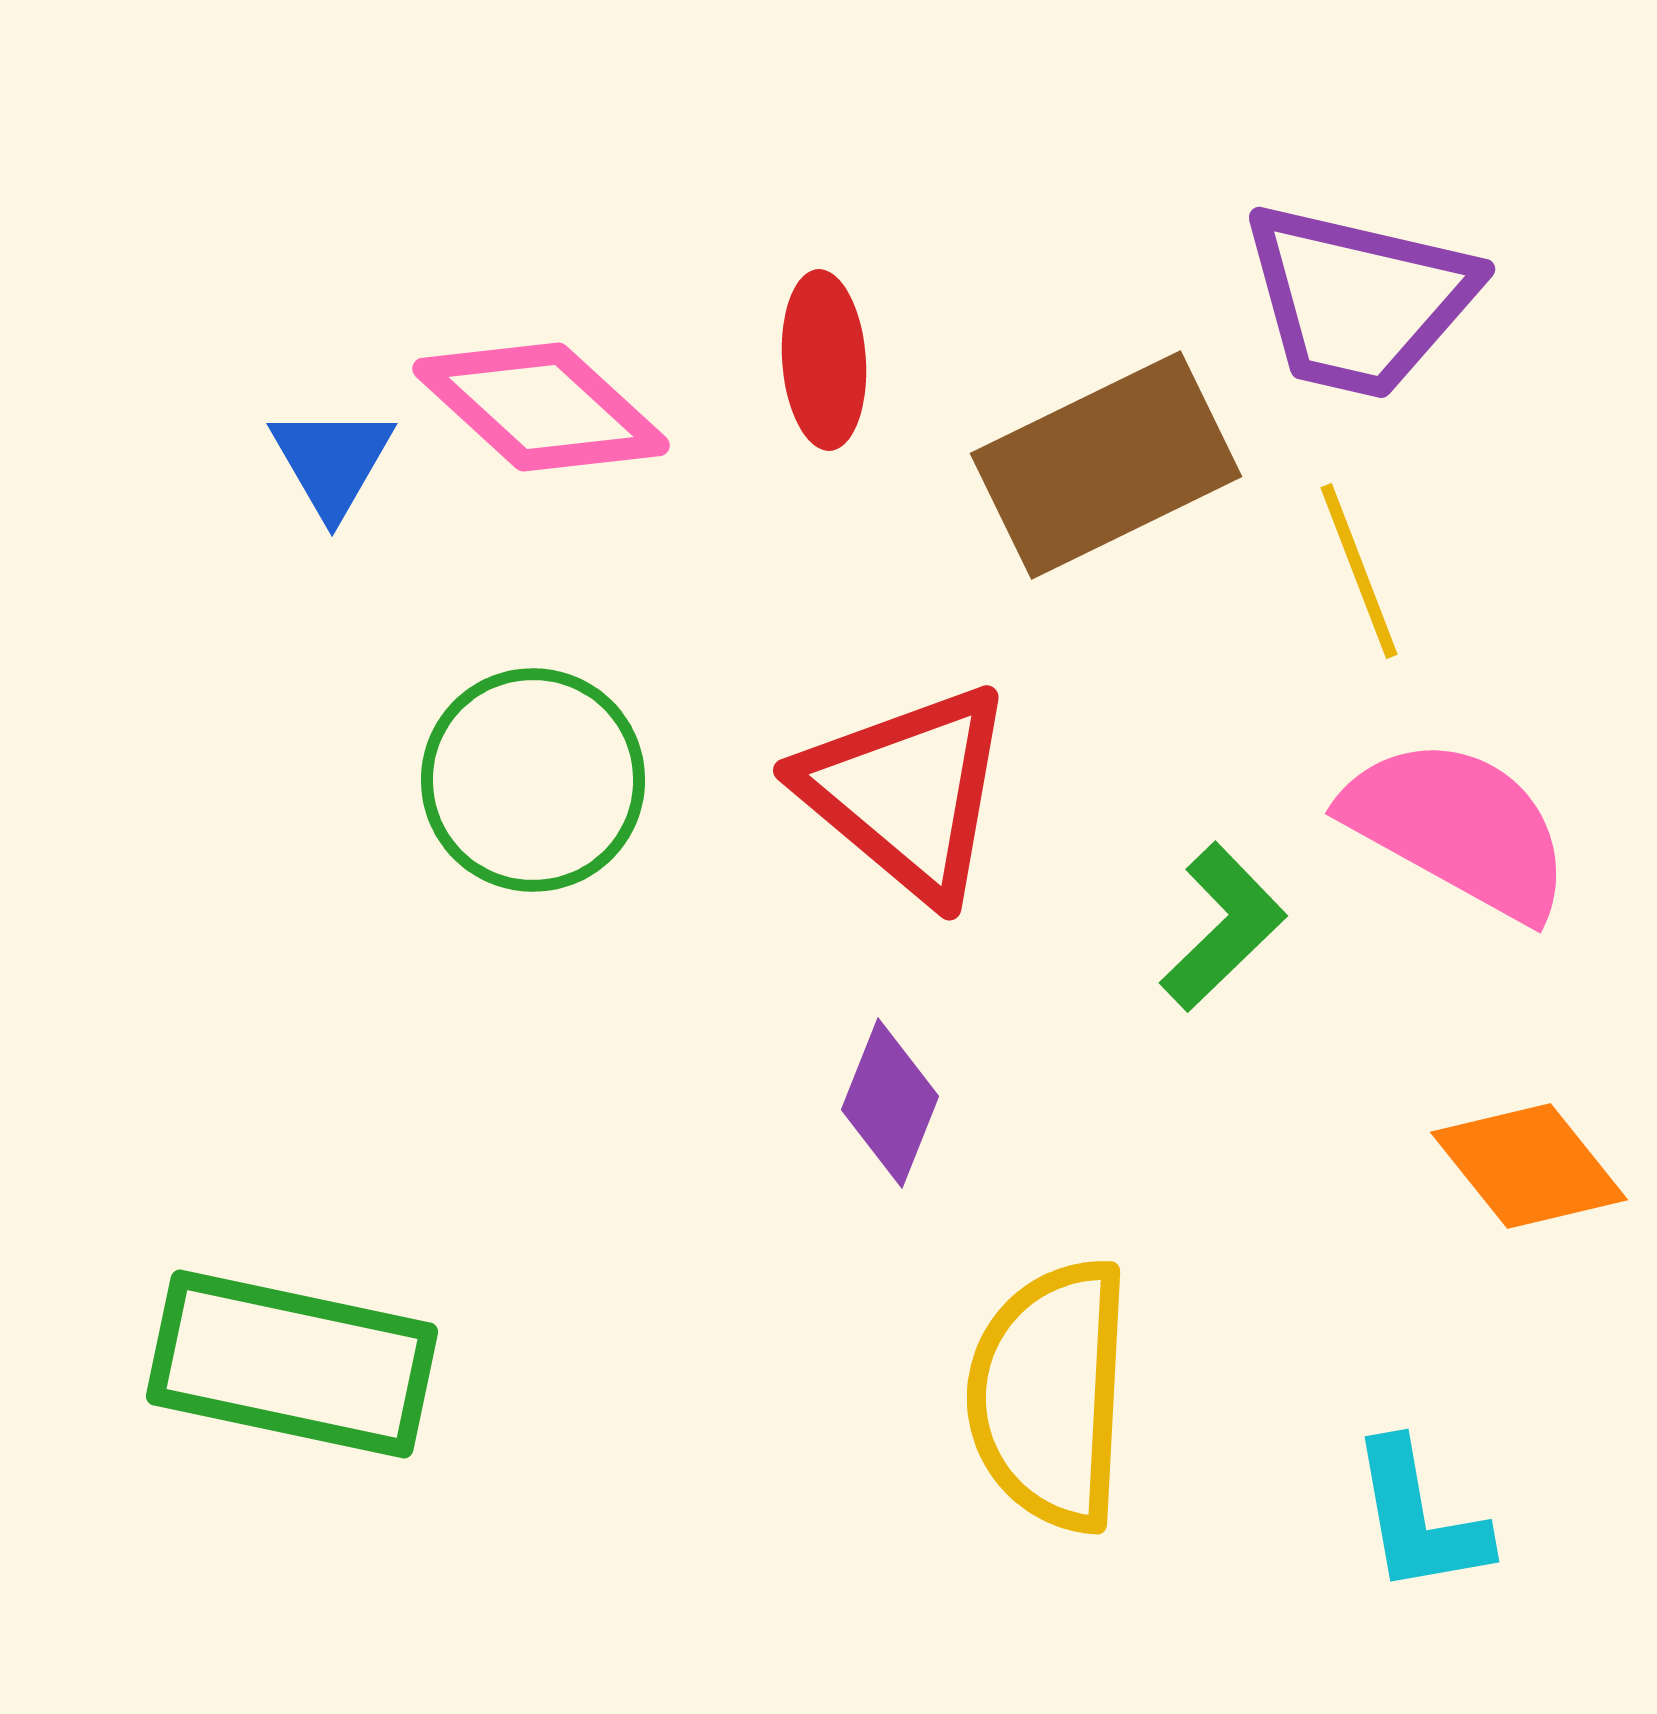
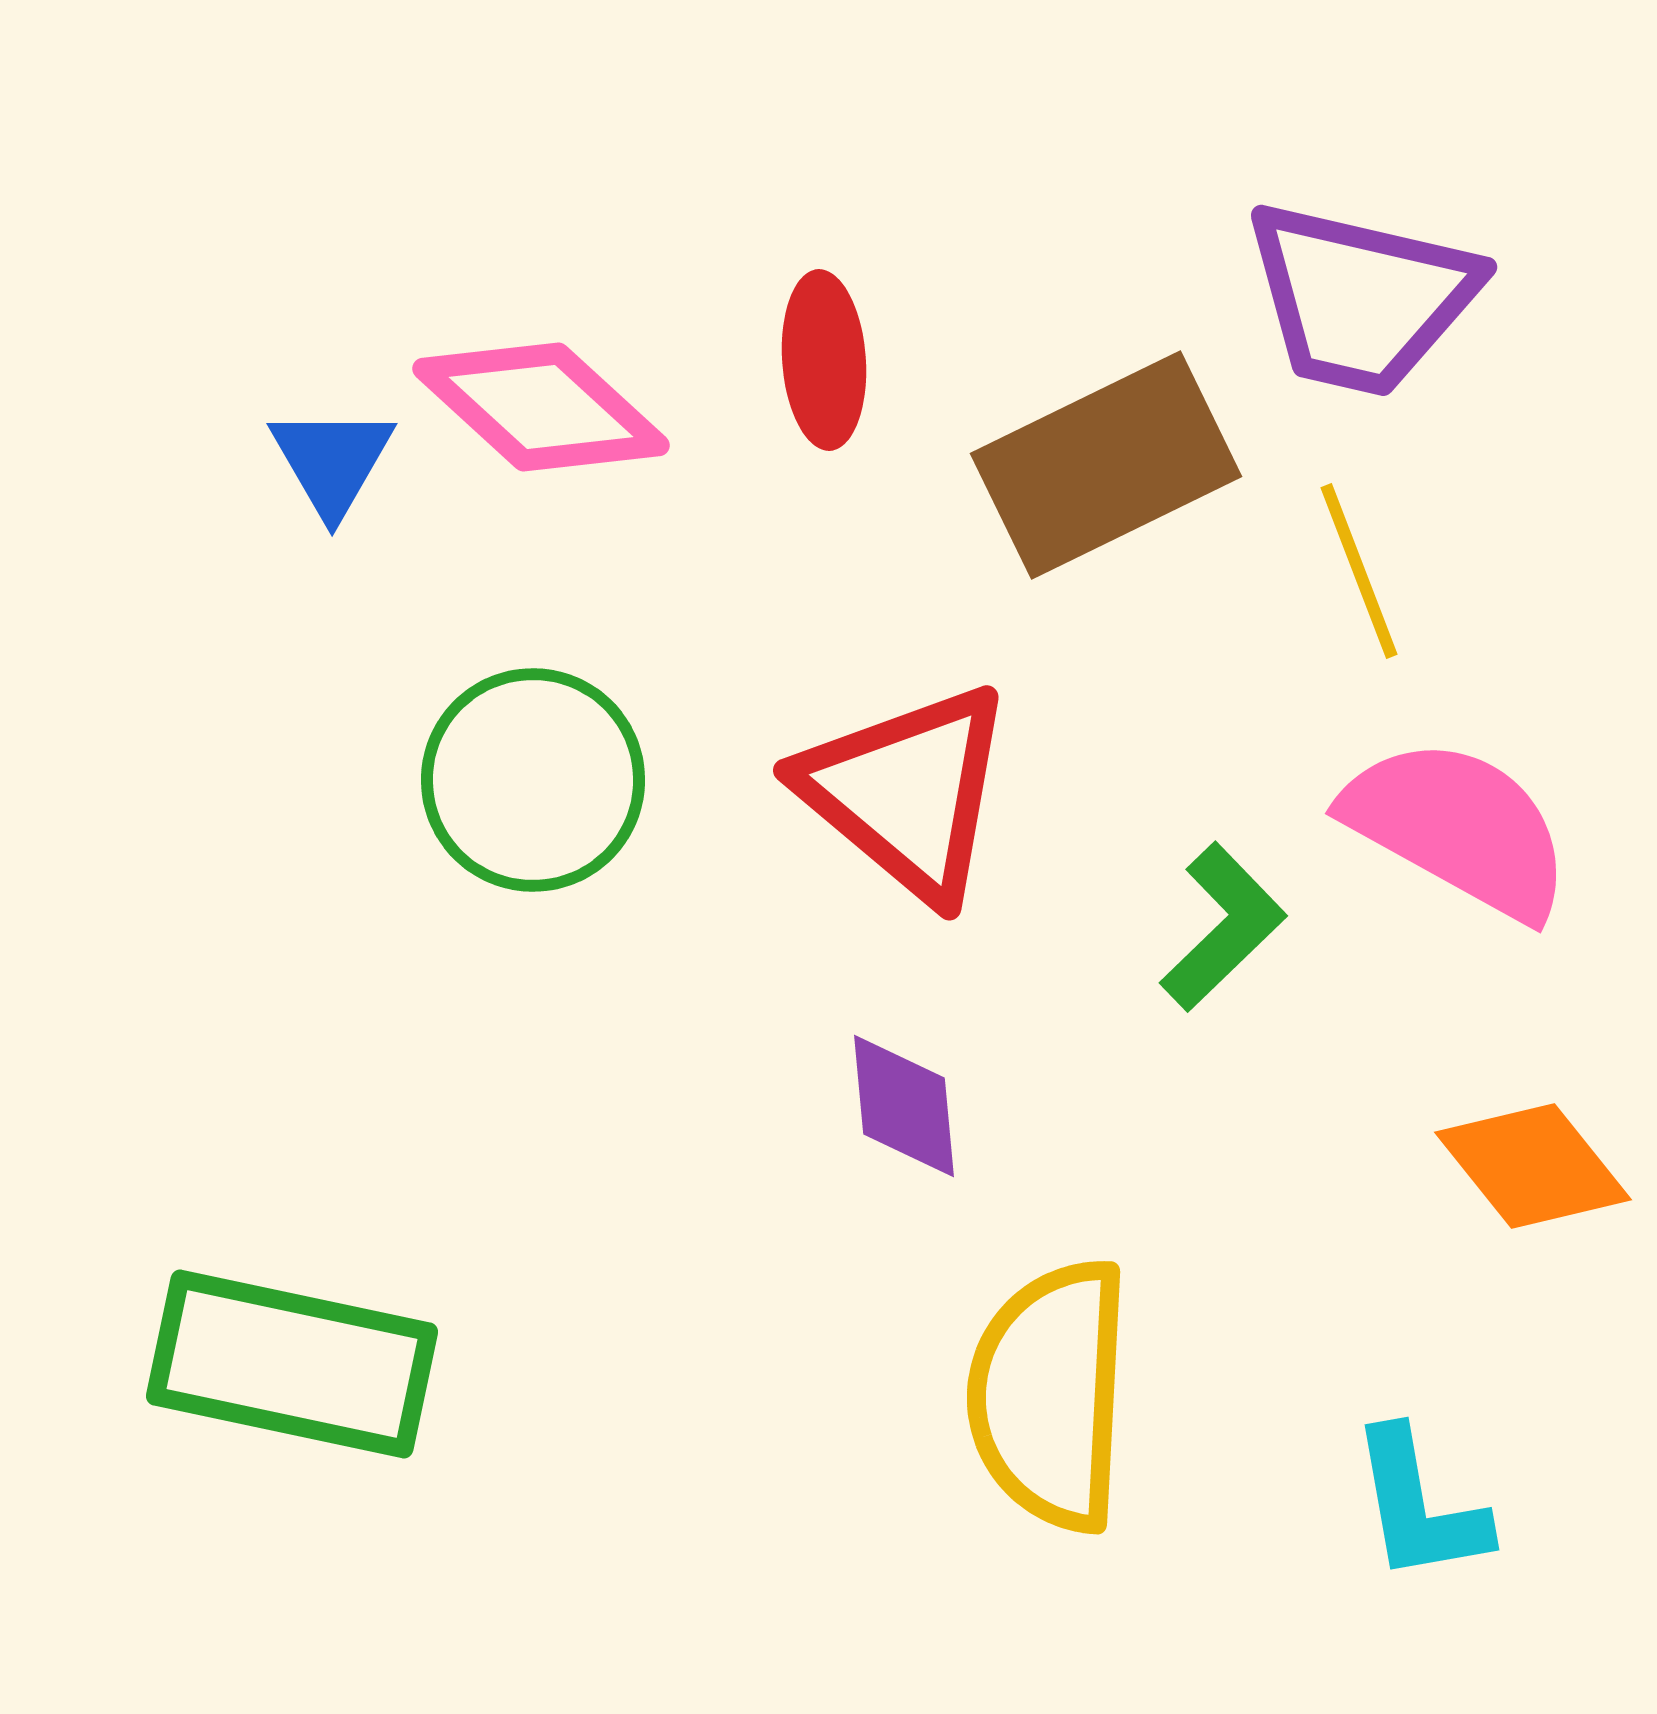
purple trapezoid: moved 2 px right, 2 px up
purple diamond: moved 14 px right, 3 px down; rotated 27 degrees counterclockwise
orange diamond: moved 4 px right
cyan L-shape: moved 12 px up
